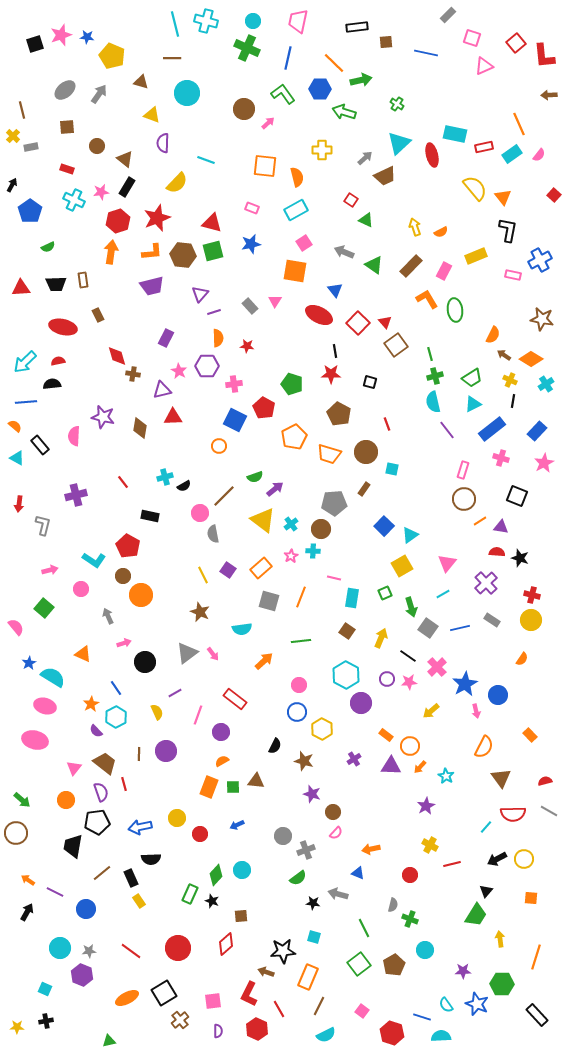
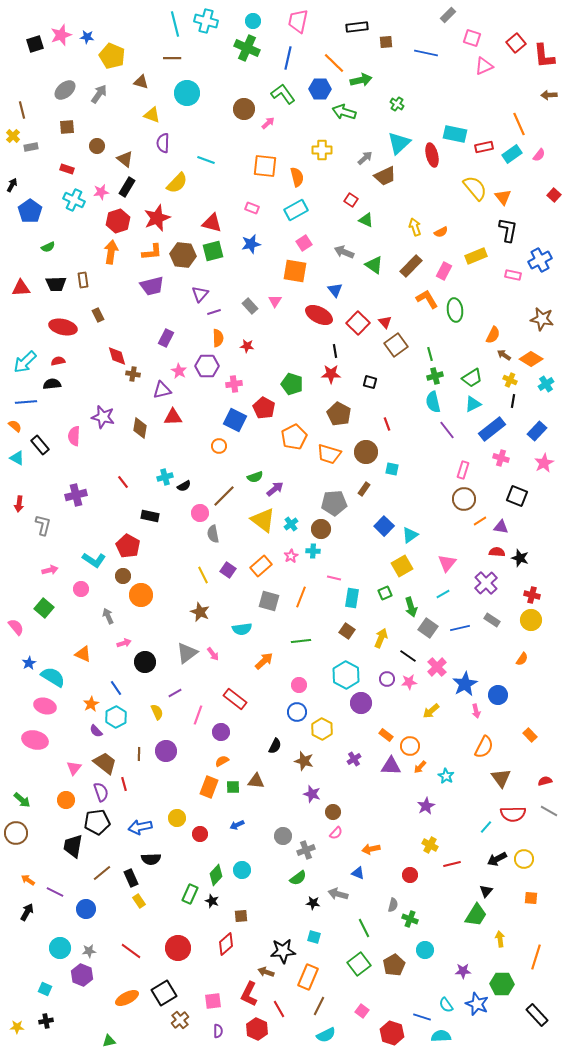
orange rectangle at (261, 568): moved 2 px up
